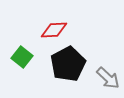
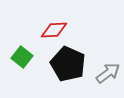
black pentagon: rotated 20 degrees counterclockwise
gray arrow: moved 5 px up; rotated 80 degrees counterclockwise
